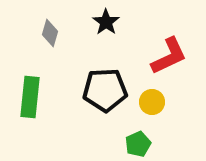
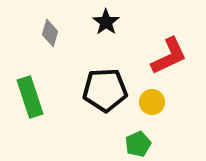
green rectangle: rotated 24 degrees counterclockwise
